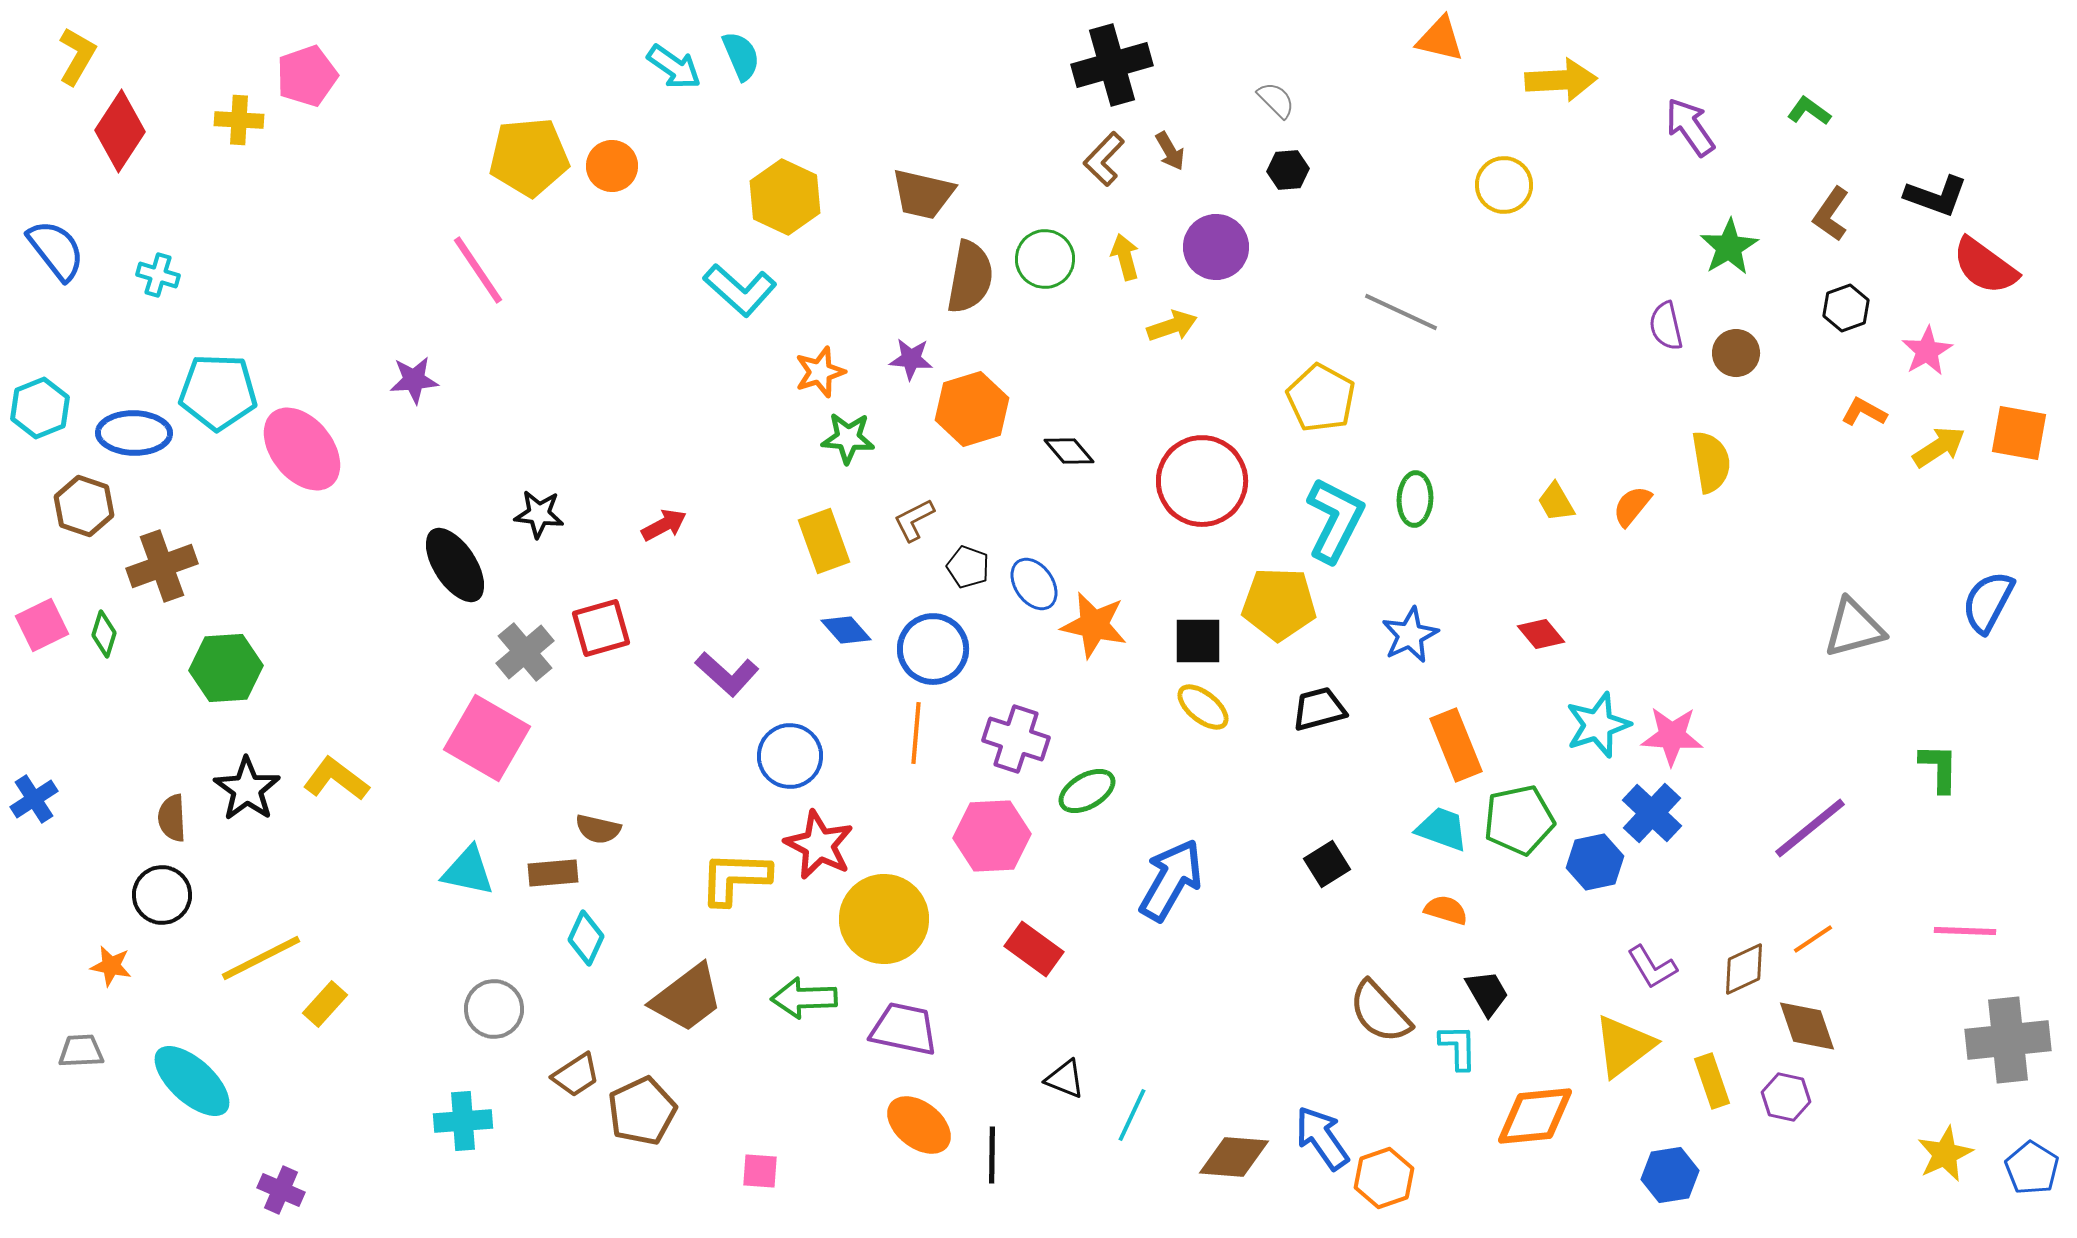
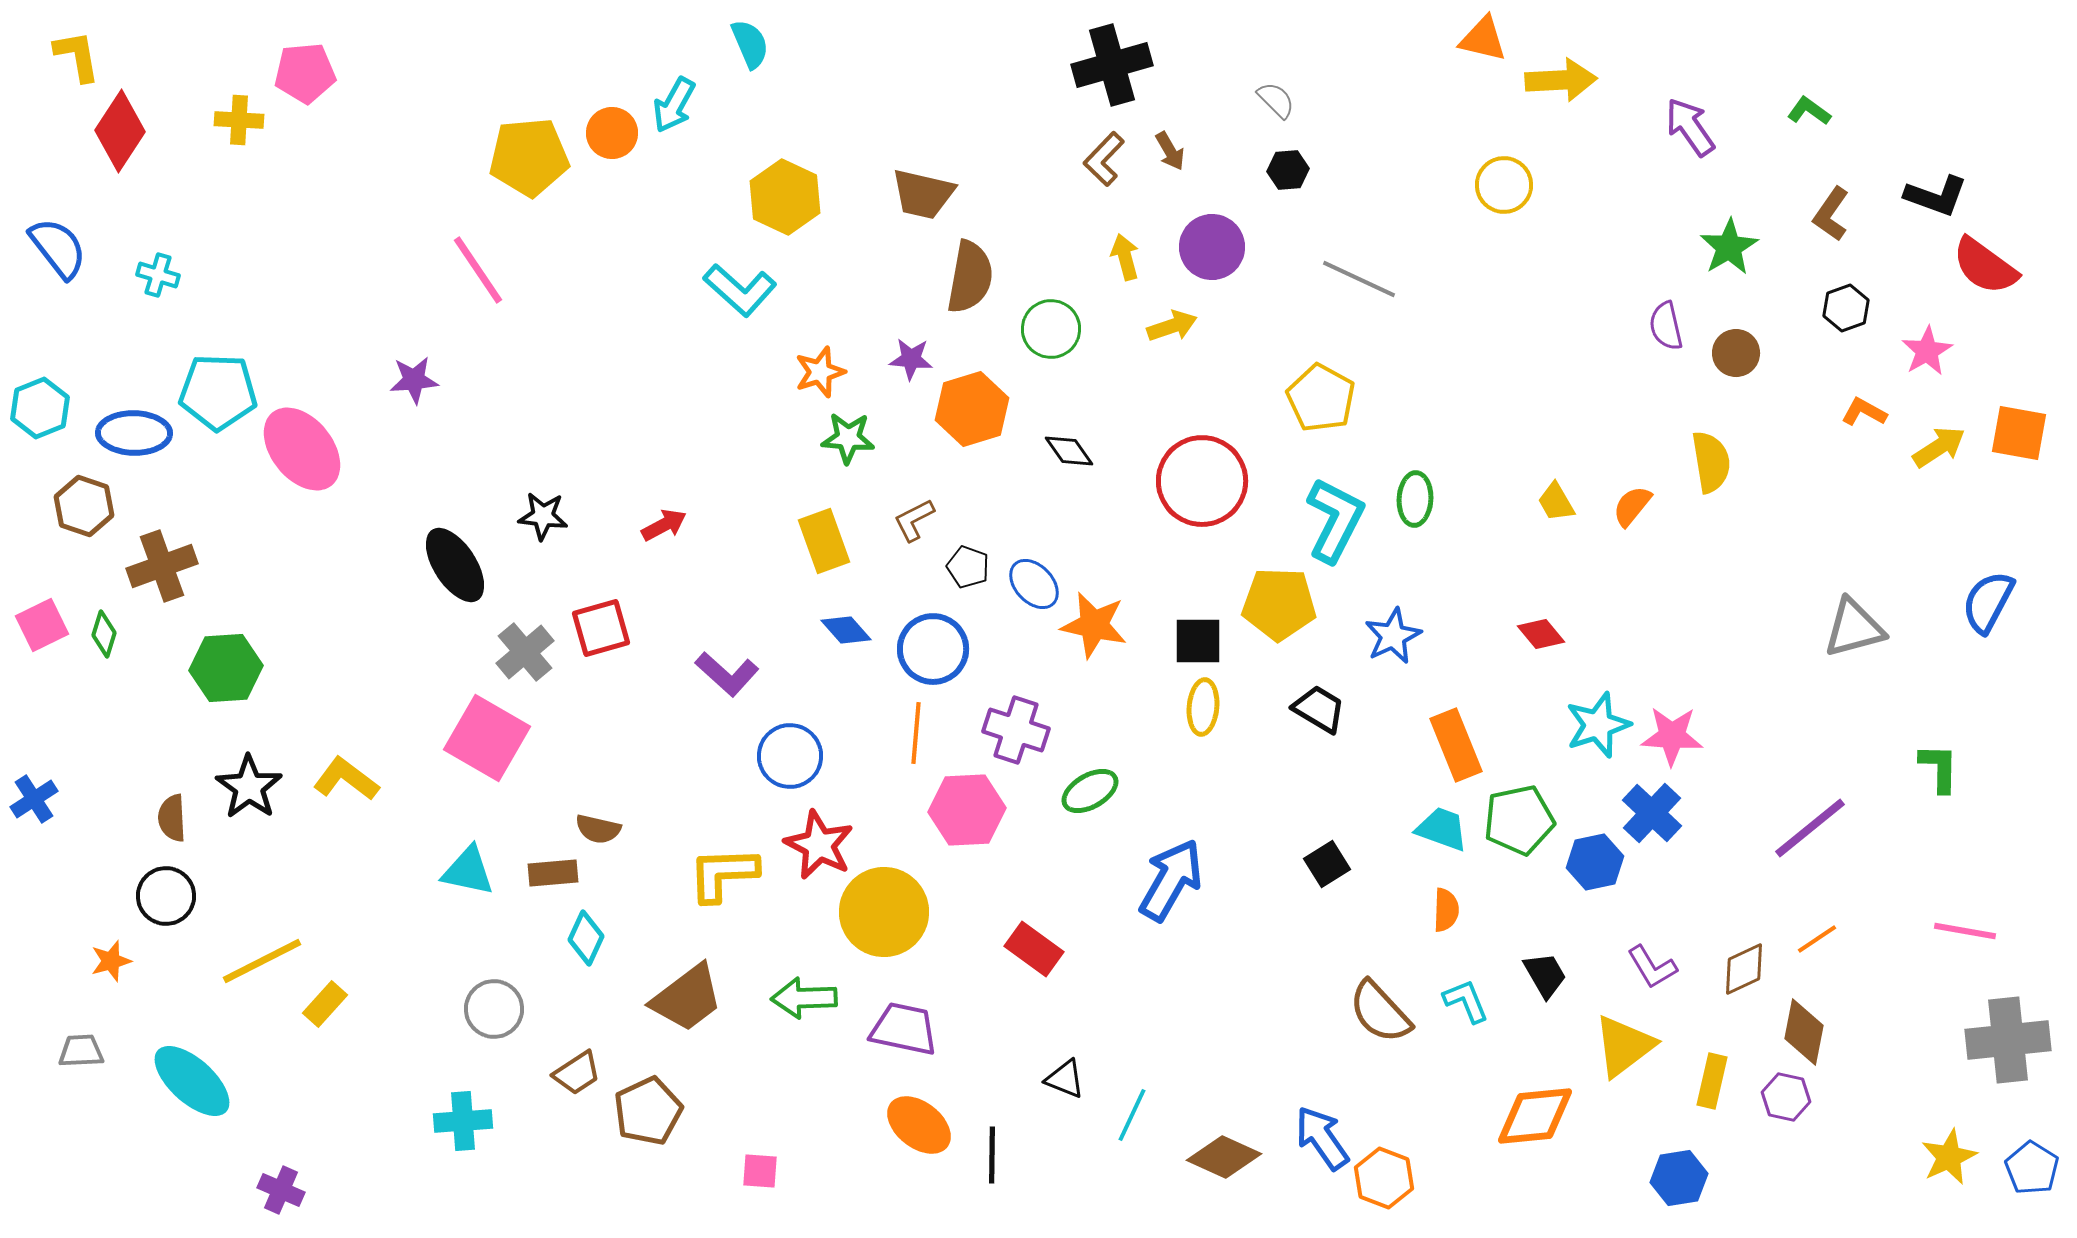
orange triangle at (1440, 39): moved 43 px right
yellow L-shape at (77, 56): rotated 40 degrees counterclockwise
cyan semicircle at (741, 56): moved 9 px right, 12 px up
cyan arrow at (674, 67): moved 38 px down; rotated 84 degrees clockwise
pink pentagon at (307, 76): moved 2 px left, 3 px up; rotated 14 degrees clockwise
orange circle at (612, 166): moved 33 px up
purple circle at (1216, 247): moved 4 px left
blue semicircle at (56, 250): moved 2 px right, 2 px up
green circle at (1045, 259): moved 6 px right, 70 px down
gray line at (1401, 312): moved 42 px left, 33 px up
black diamond at (1069, 451): rotated 6 degrees clockwise
black star at (539, 514): moved 4 px right, 2 px down
blue ellipse at (1034, 584): rotated 8 degrees counterclockwise
blue star at (1410, 635): moved 17 px left, 1 px down
yellow ellipse at (1203, 707): rotated 56 degrees clockwise
black trapezoid at (1319, 709): rotated 46 degrees clockwise
purple cross at (1016, 739): moved 9 px up
yellow L-shape at (336, 779): moved 10 px right
black star at (247, 789): moved 2 px right, 2 px up
green ellipse at (1087, 791): moved 3 px right
pink hexagon at (992, 836): moved 25 px left, 26 px up
yellow L-shape at (735, 878): moved 12 px left, 4 px up; rotated 4 degrees counterclockwise
black circle at (162, 895): moved 4 px right, 1 px down
orange semicircle at (1446, 910): rotated 75 degrees clockwise
yellow circle at (884, 919): moved 7 px up
pink line at (1965, 931): rotated 8 degrees clockwise
orange line at (1813, 939): moved 4 px right
yellow line at (261, 958): moved 1 px right, 3 px down
orange star at (111, 966): moved 5 px up; rotated 27 degrees counterclockwise
black trapezoid at (1487, 993): moved 58 px right, 18 px up
brown diamond at (1807, 1026): moved 3 px left, 6 px down; rotated 30 degrees clockwise
cyan L-shape at (1458, 1047): moved 8 px right, 46 px up; rotated 21 degrees counterclockwise
brown trapezoid at (576, 1075): moved 1 px right, 2 px up
yellow rectangle at (1712, 1081): rotated 32 degrees clockwise
brown pentagon at (642, 1111): moved 6 px right
yellow star at (1945, 1154): moved 4 px right, 3 px down
brown diamond at (1234, 1157): moved 10 px left; rotated 20 degrees clockwise
blue hexagon at (1670, 1175): moved 9 px right, 3 px down
orange hexagon at (1384, 1178): rotated 20 degrees counterclockwise
